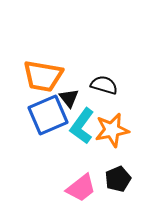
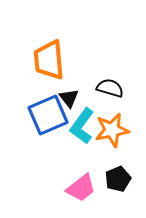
orange trapezoid: moved 6 px right, 16 px up; rotated 75 degrees clockwise
black semicircle: moved 6 px right, 3 px down
